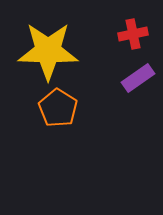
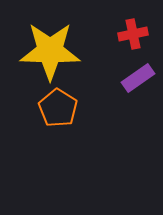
yellow star: moved 2 px right
